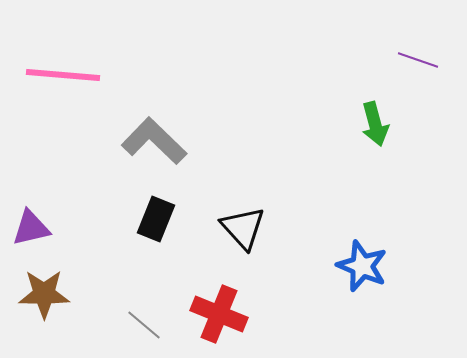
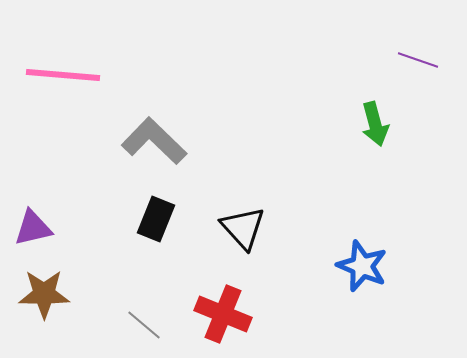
purple triangle: moved 2 px right
red cross: moved 4 px right
